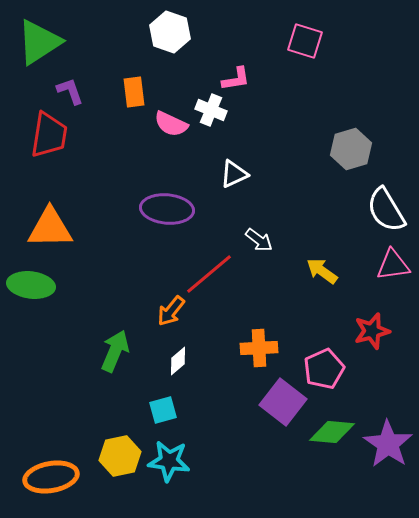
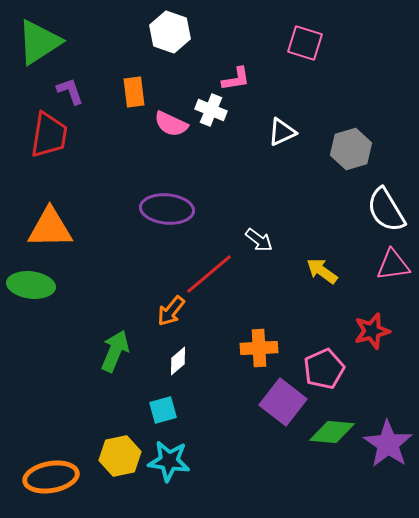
pink square: moved 2 px down
white triangle: moved 48 px right, 42 px up
